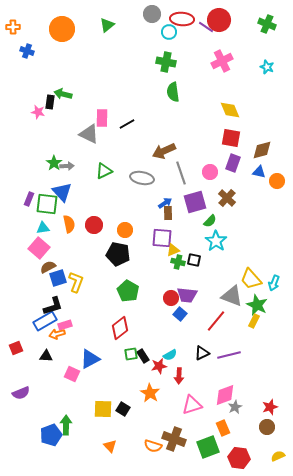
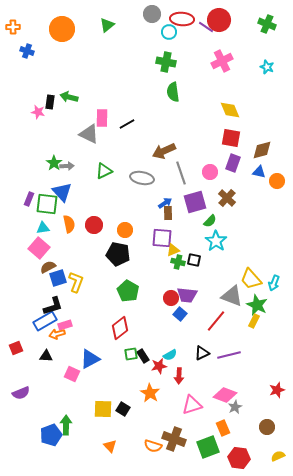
green arrow at (63, 94): moved 6 px right, 3 px down
pink diamond at (225, 395): rotated 40 degrees clockwise
red star at (270, 407): moved 7 px right, 17 px up
